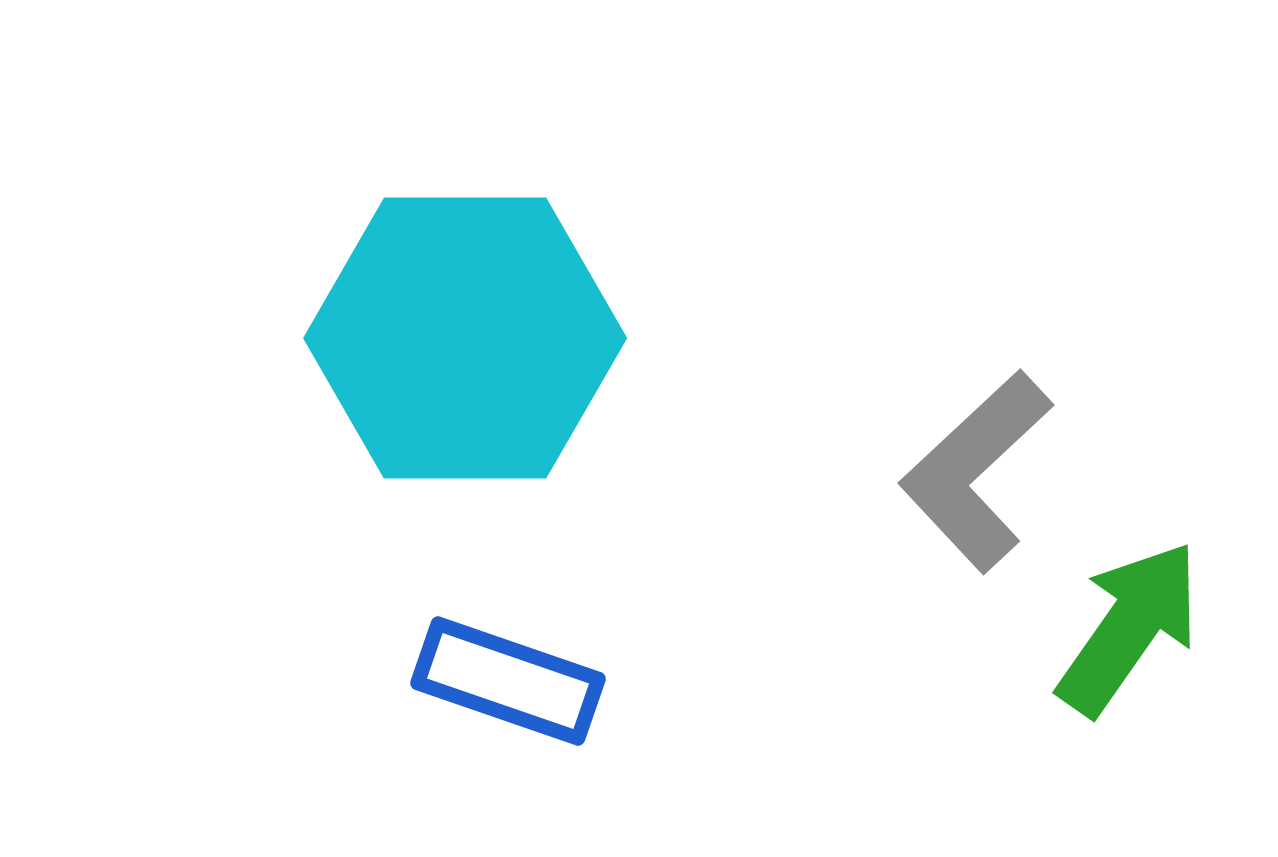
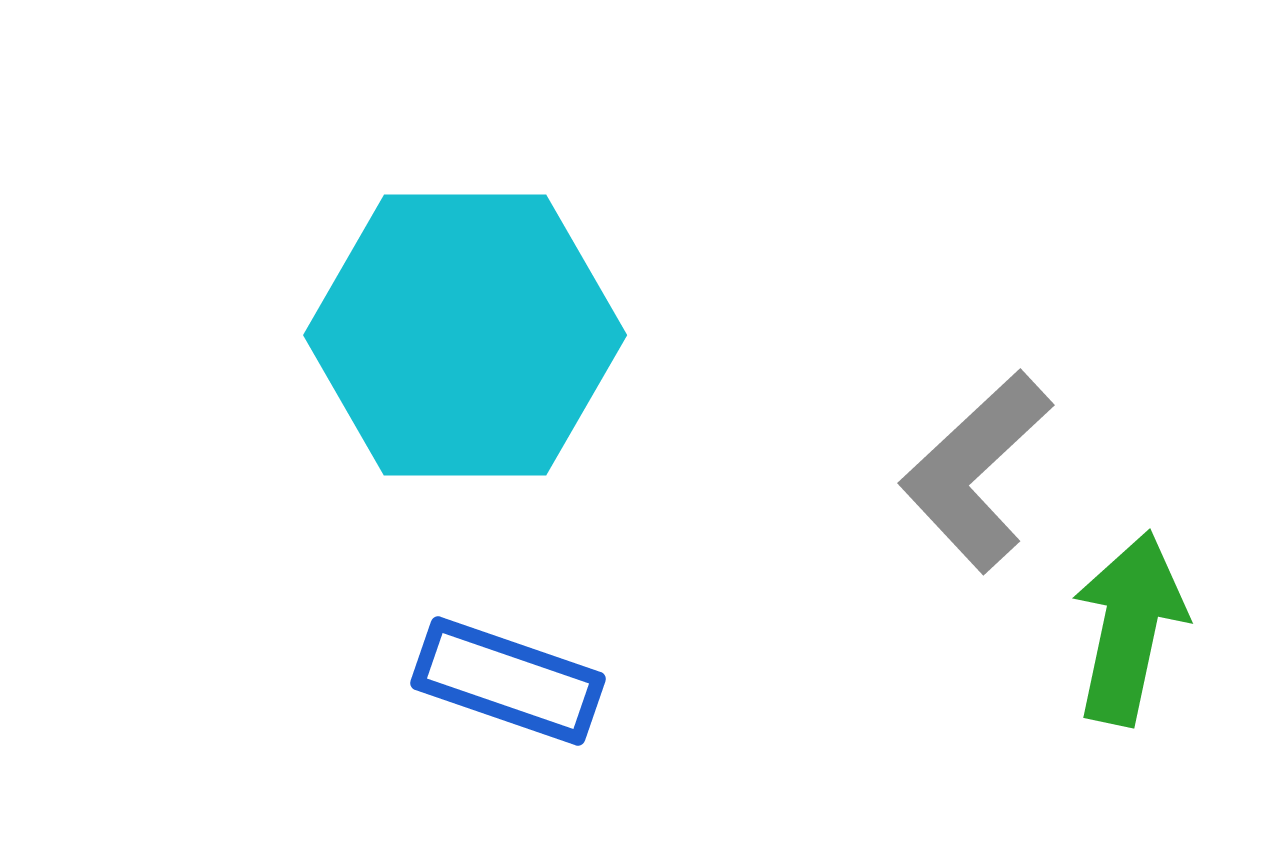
cyan hexagon: moved 3 px up
green arrow: rotated 23 degrees counterclockwise
